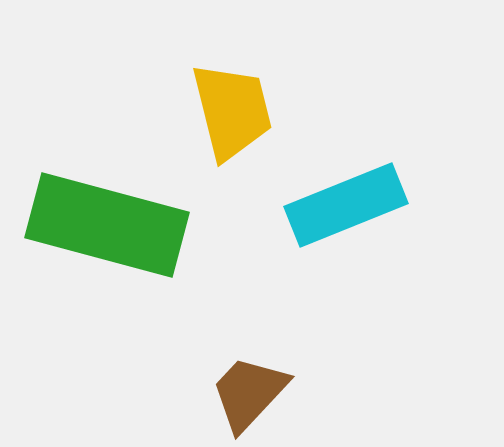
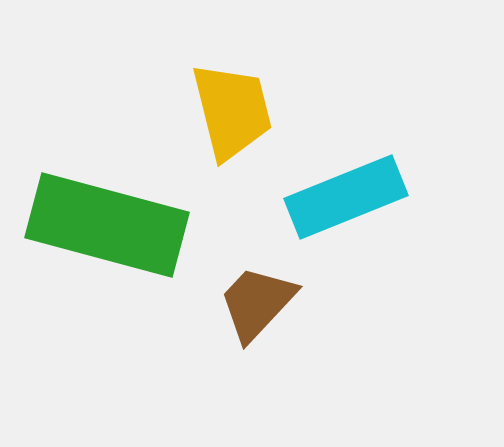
cyan rectangle: moved 8 px up
brown trapezoid: moved 8 px right, 90 px up
